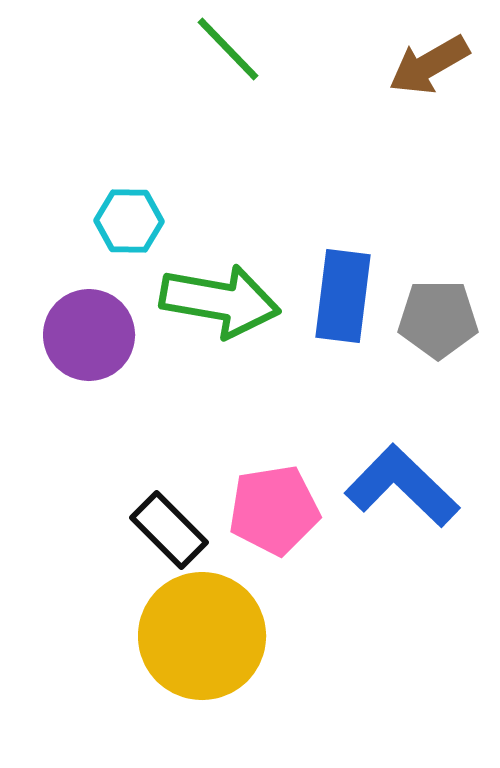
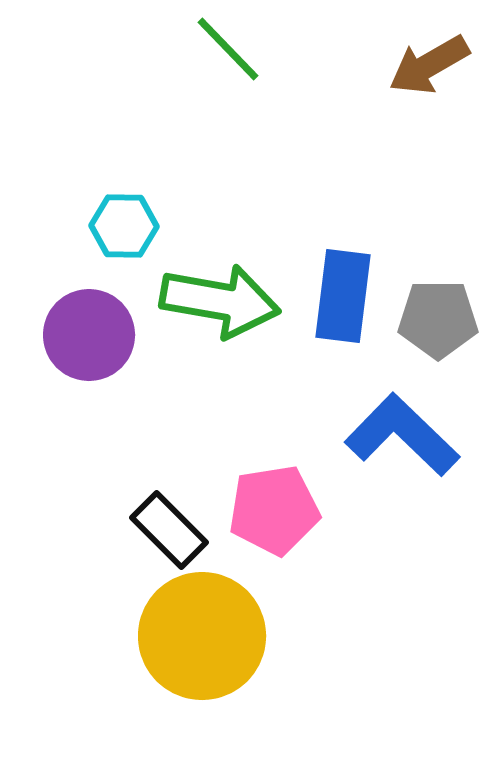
cyan hexagon: moved 5 px left, 5 px down
blue L-shape: moved 51 px up
